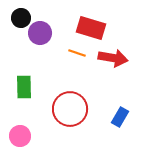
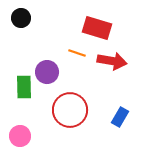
red rectangle: moved 6 px right
purple circle: moved 7 px right, 39 px down
red arrow: moved 1 px left, 3 px down
red circle: moved 1 px down
